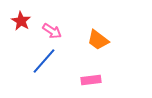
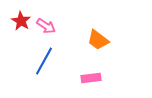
pink arrow: moved 6 px left, 5 px up
blue line: rotated 12 degrees counterclockwise
pink rectangle: moved 2 px up
